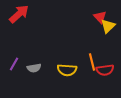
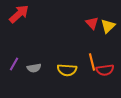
red triangle: moved 8 px left, 6 px down
